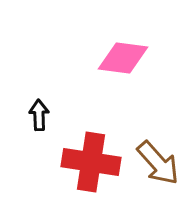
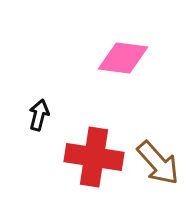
black arrow: rotated 16 degrees clockwise
red cross: moved 3 px right, 5 px up
